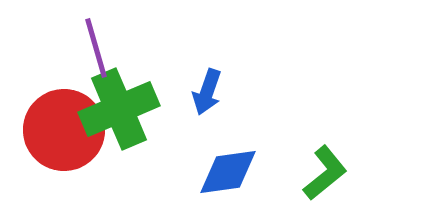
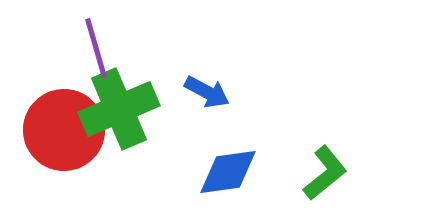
blue arrow: rotated 81 degrees counterclockwise
